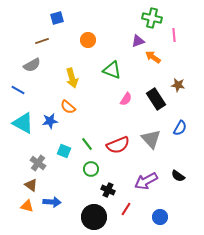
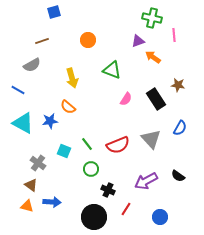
blue square: moved 3 px left, 6 px up
